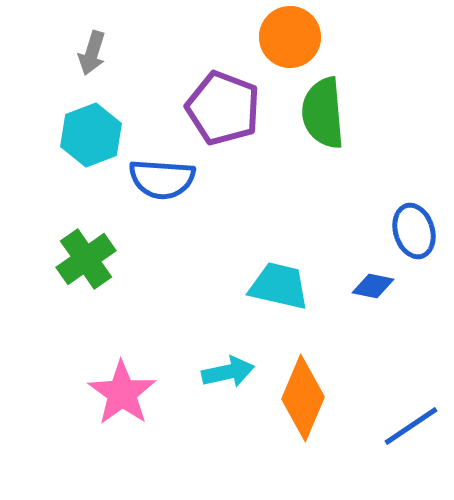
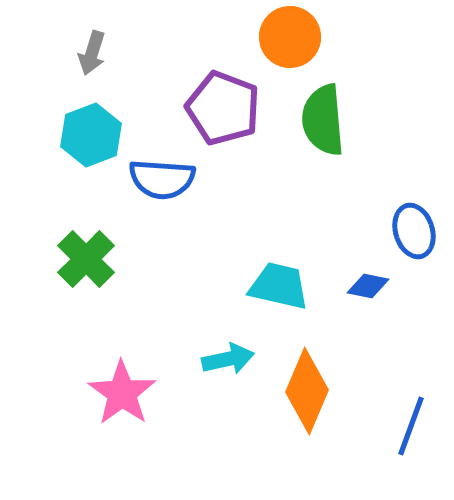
green semicircle: moved 7 px down
green cross: rotated 10 degrees counterclockwise
blue diamond: moved 5 px left
cyan arrow: moved 13 px up
orange diamond: moved 4 px right, 7 px up
blue line: rotated 36 degrees counterclockwise
